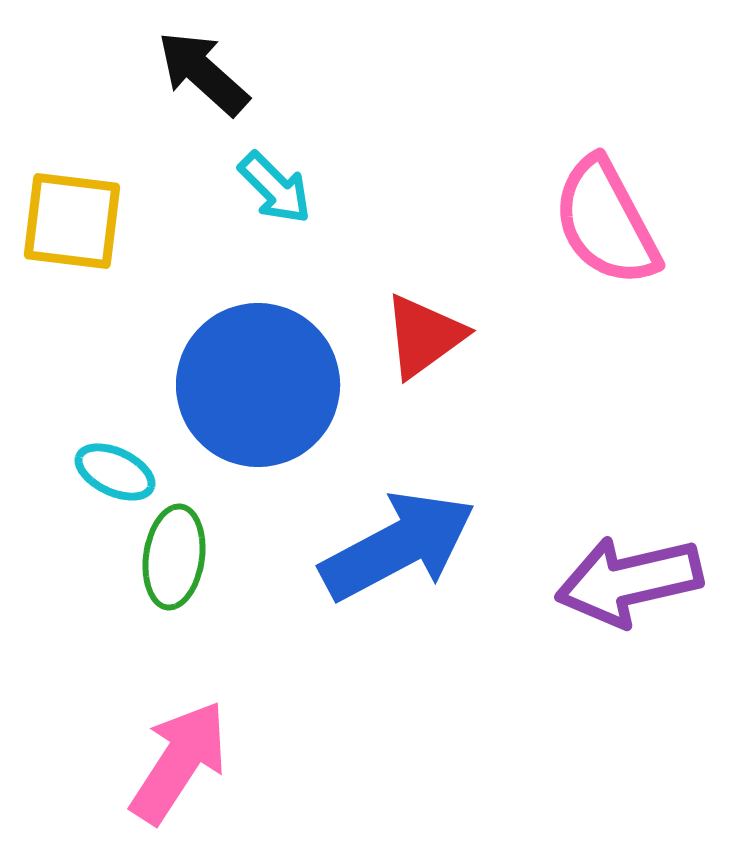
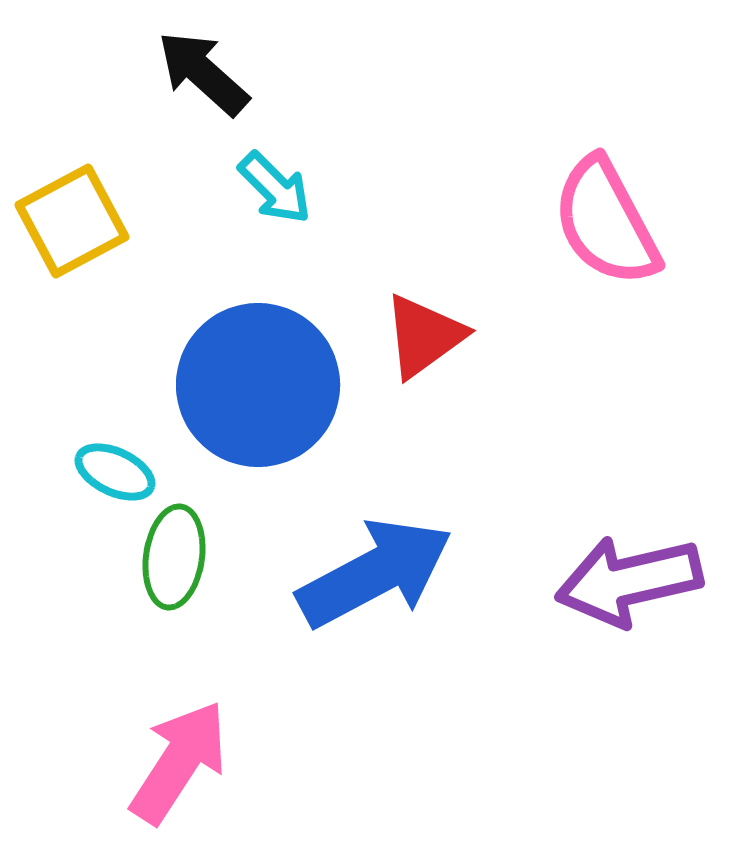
yellow square: rotated 35 degrees counterclockwise
blue arrow: moved 23 px left, 27 px down
